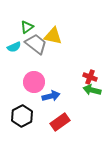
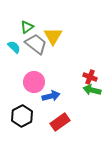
yellow triangle: rotated 48 degrees clockwise
cyan semicircle: rotated 112 degrees counterclockwise
